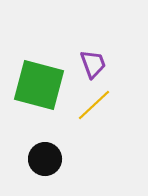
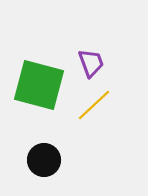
purple trapezoid: moved 2 px left, 1 px up
black circle: moved 1 px left, 1 px down
